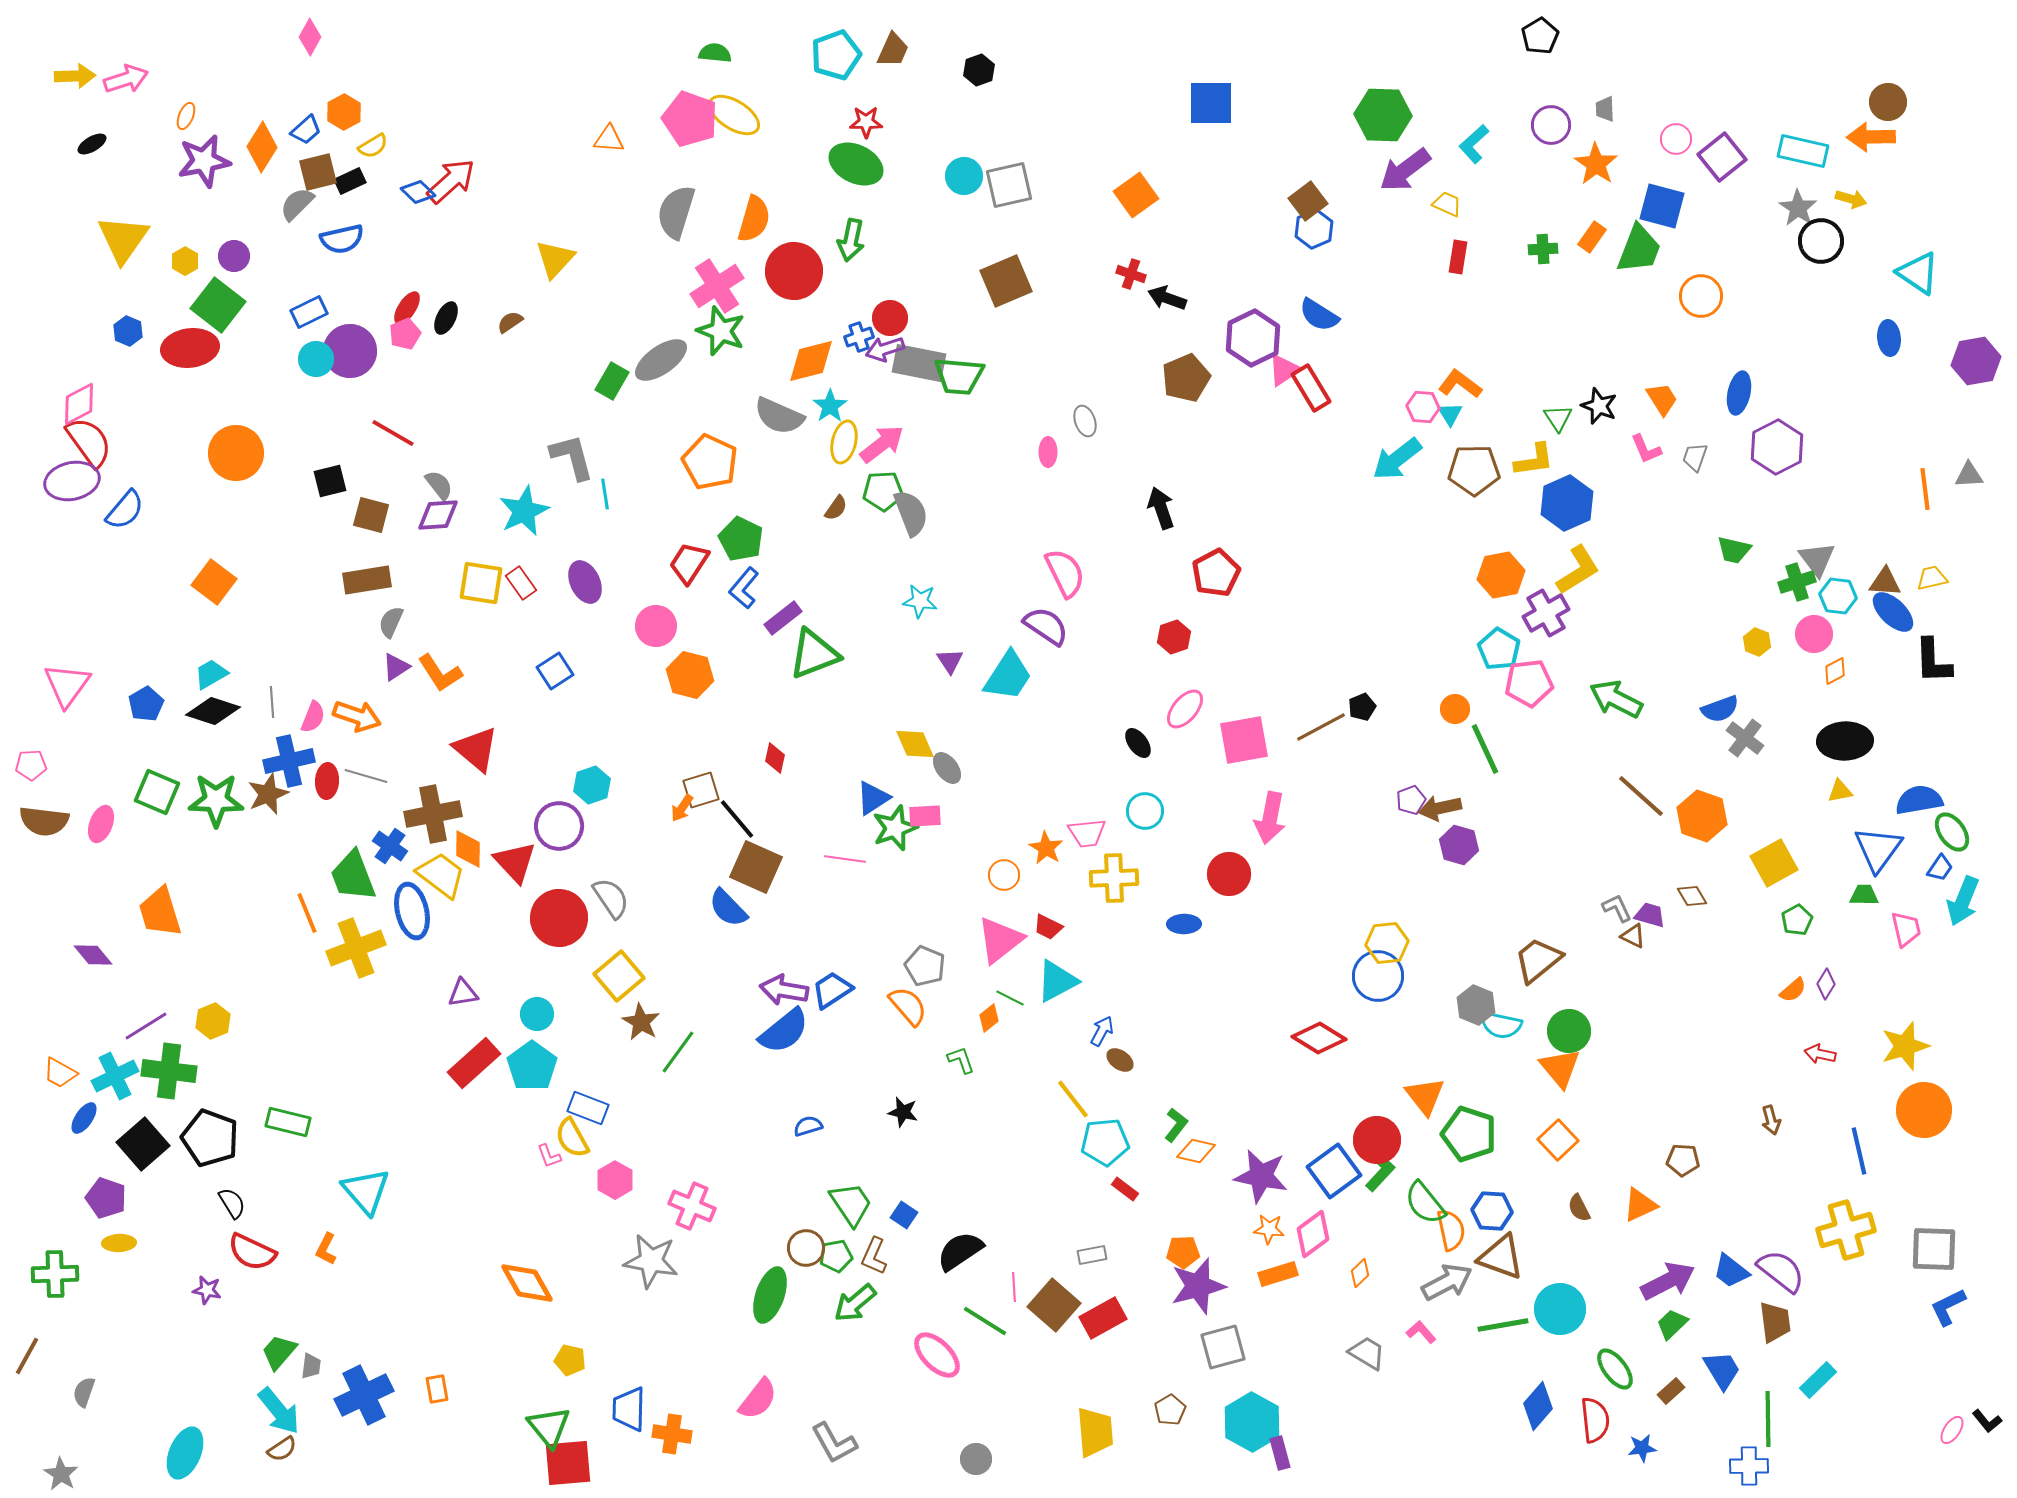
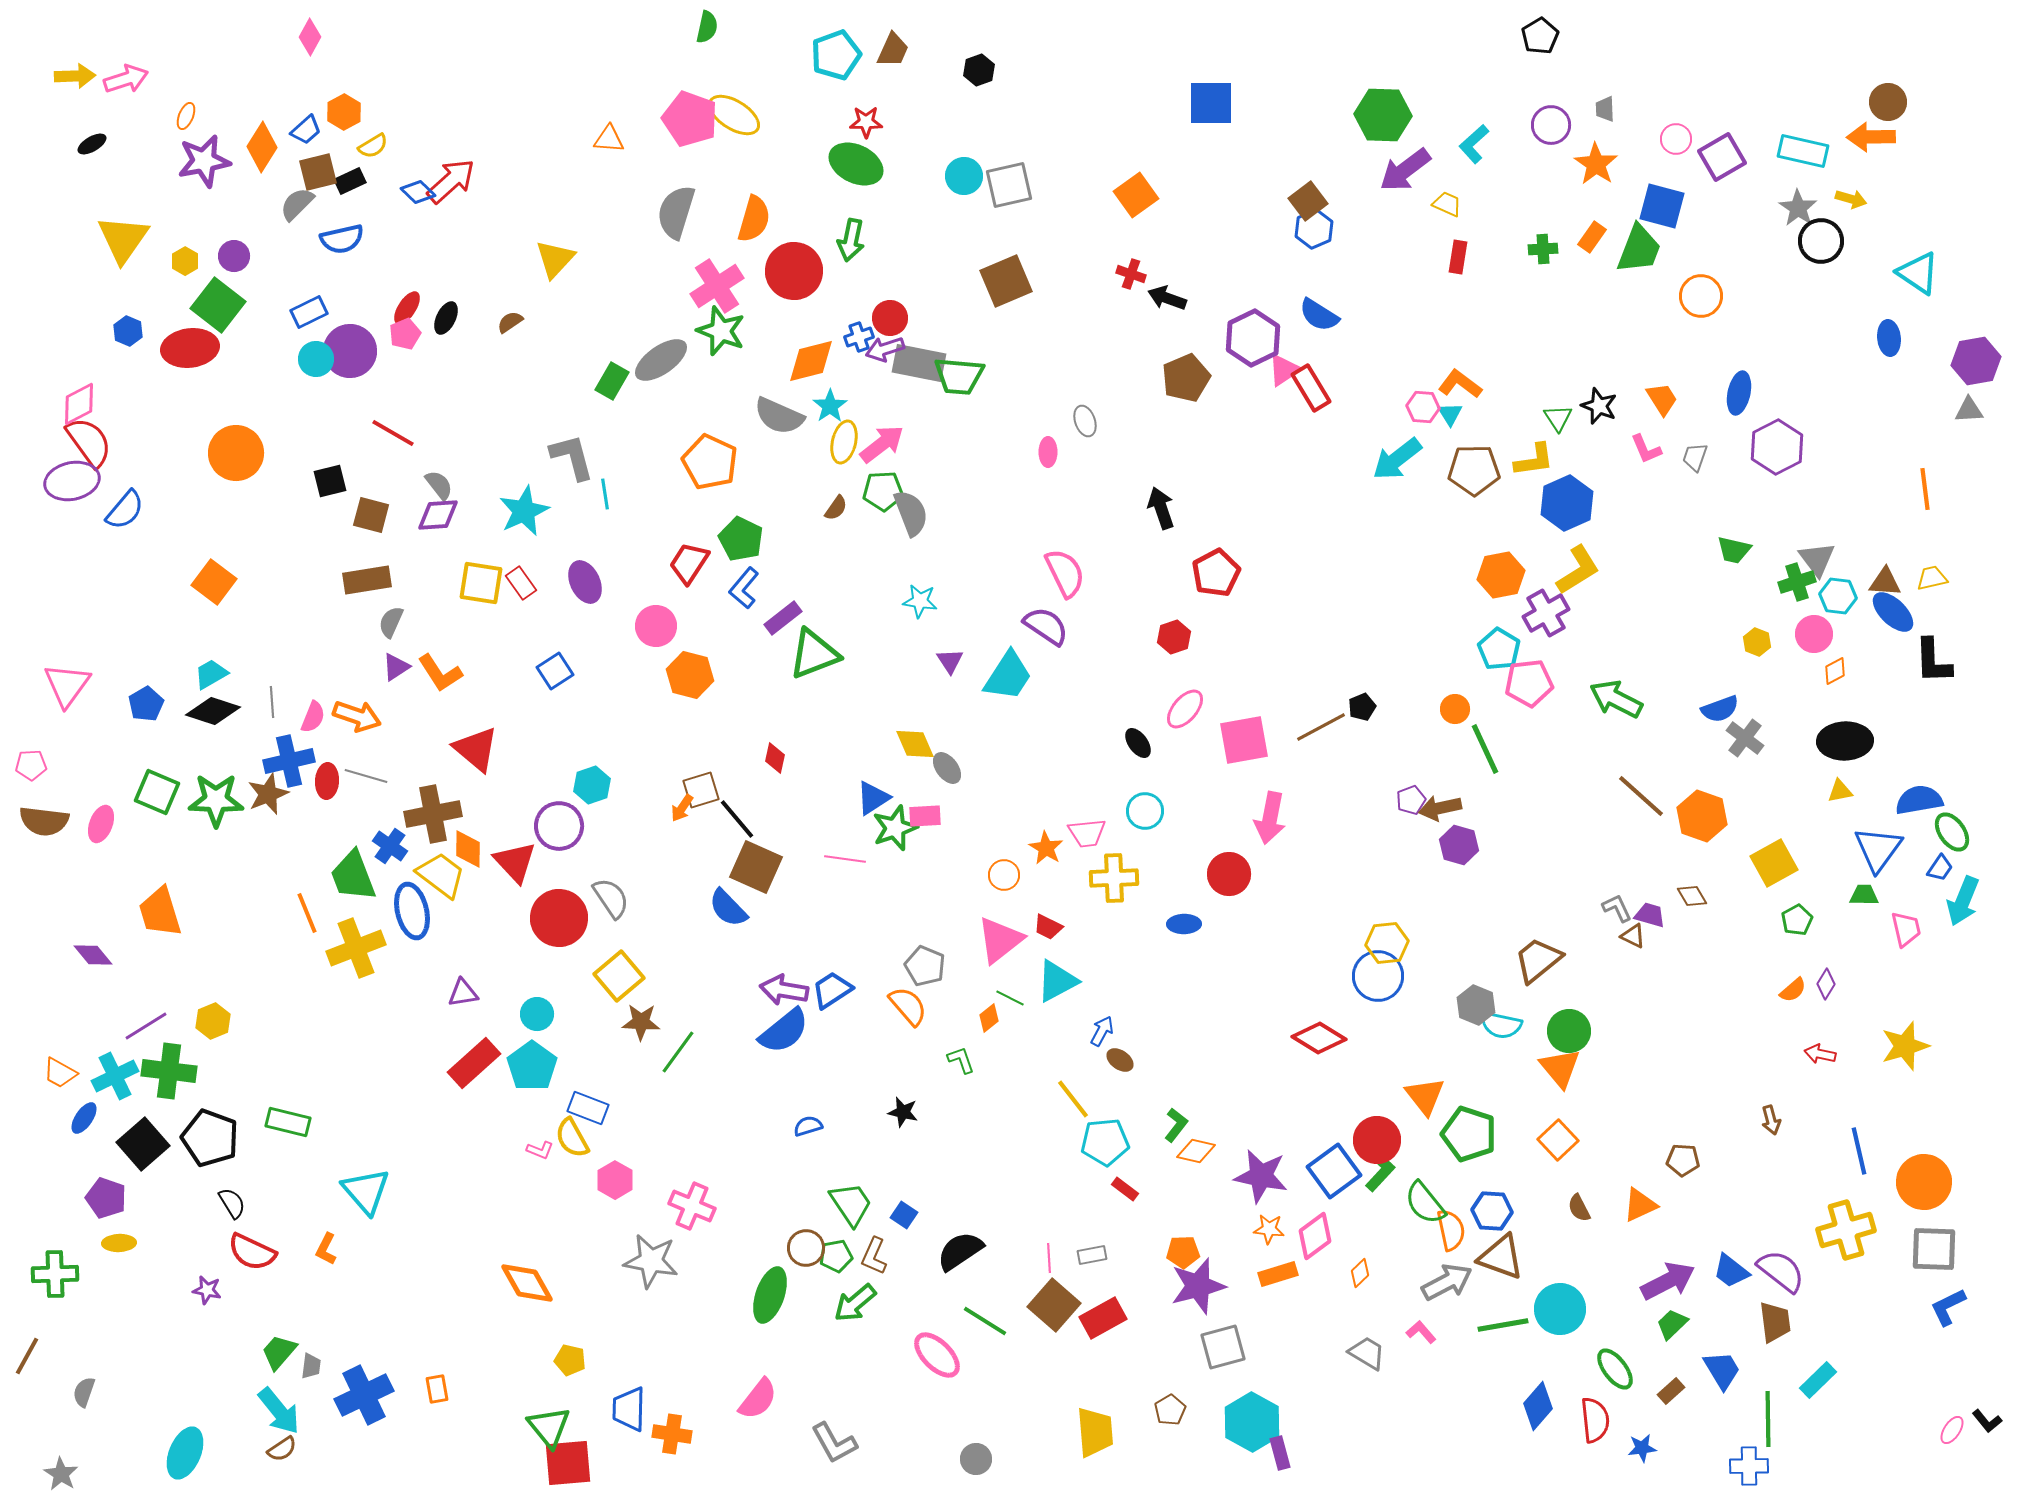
green semicircle at (715, 53): moved 8 px left, 26 px up; rotated 96 degrees clockwise
purple square at (1722, 157): rotated 9 degrees clockwise
gray triangle at (1969, 475): moved 65 px up
brown star at (641, 1022): rotated 27 degrees counterclockwise
orange circle at (1924, 1110): moved 72 px down
pink L-shape at (549, 1156): moved 9 px left, 6 px up; rotated 48 degrees counterclockwise
pink diamond at (1313, 1234): moved 2 px right, 2 px down
pink line at (1014, 1287): moved 35 px right, 29 px up
